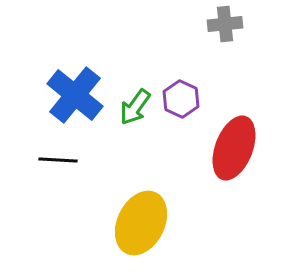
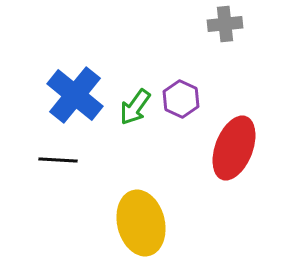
yellow ellipse: rotated 40 degrees counterclockwise
